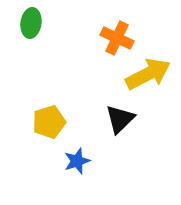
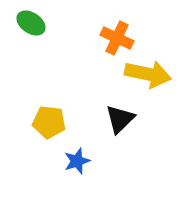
green ellipse: rotated 64 degrees counterclockwise
yellow arrow: rotated 39 degrees clockwise
yellow pentagon: rotated 24 degrees clockwise
